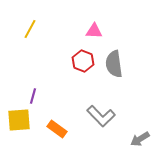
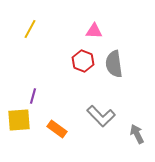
gray arrow: moved 3 px left, 5 px up; rotated 96 degrees clockwise
